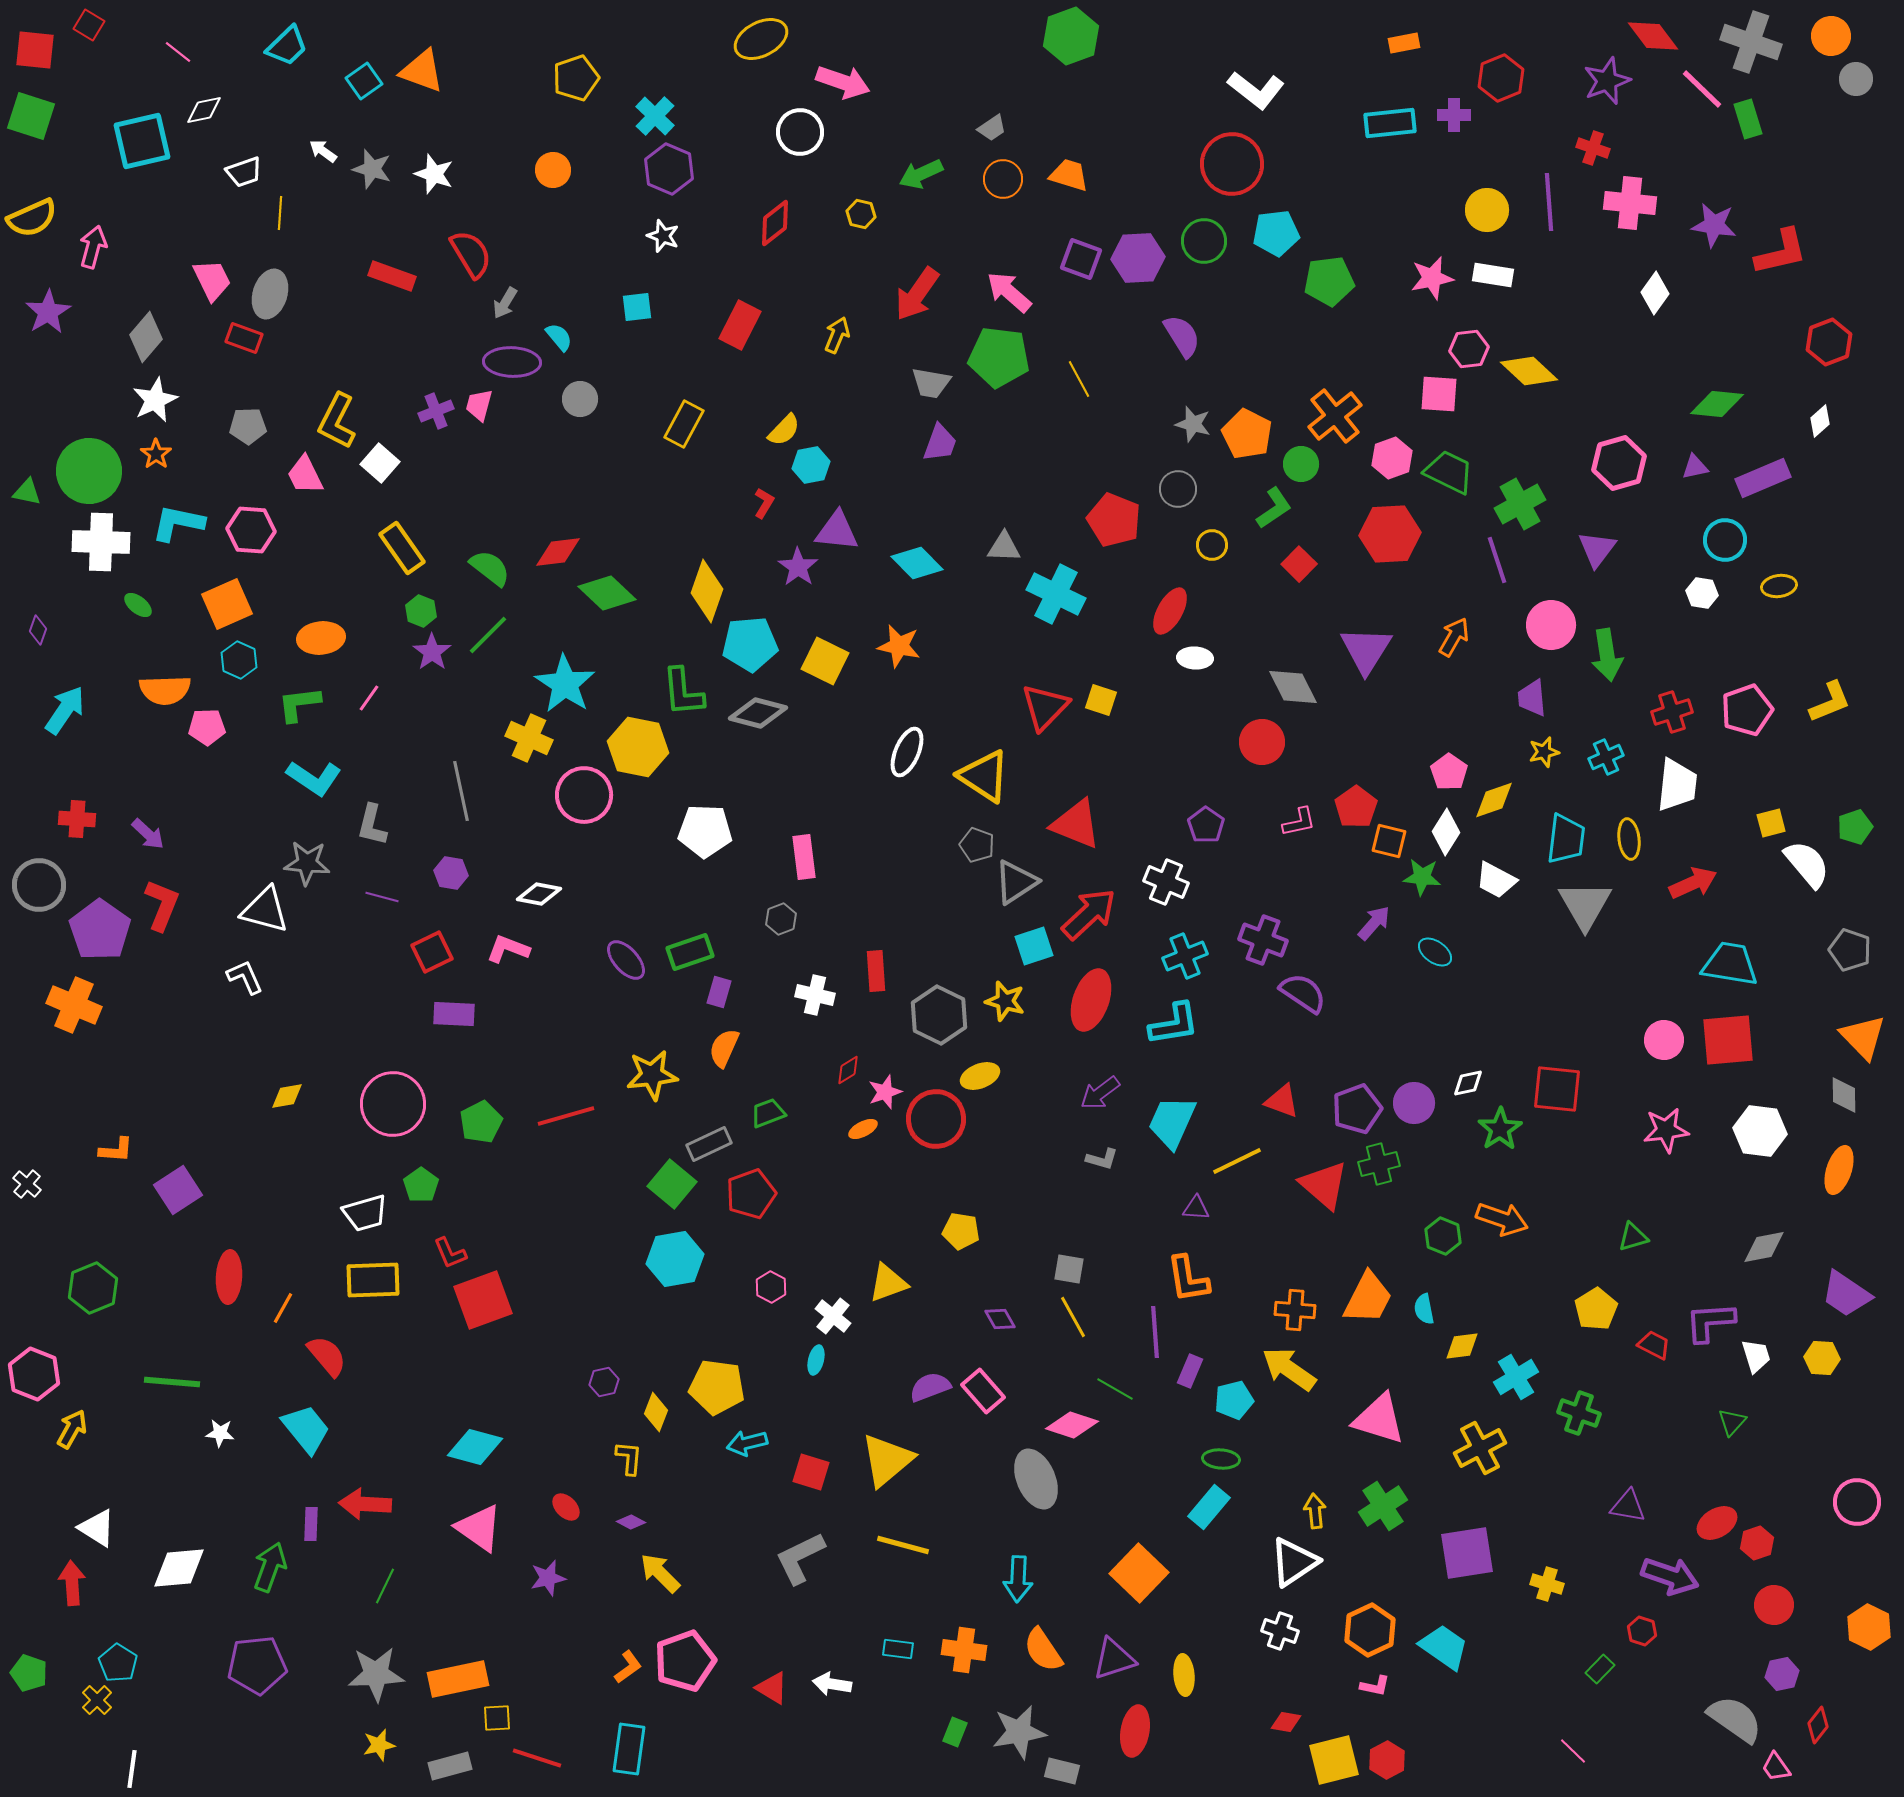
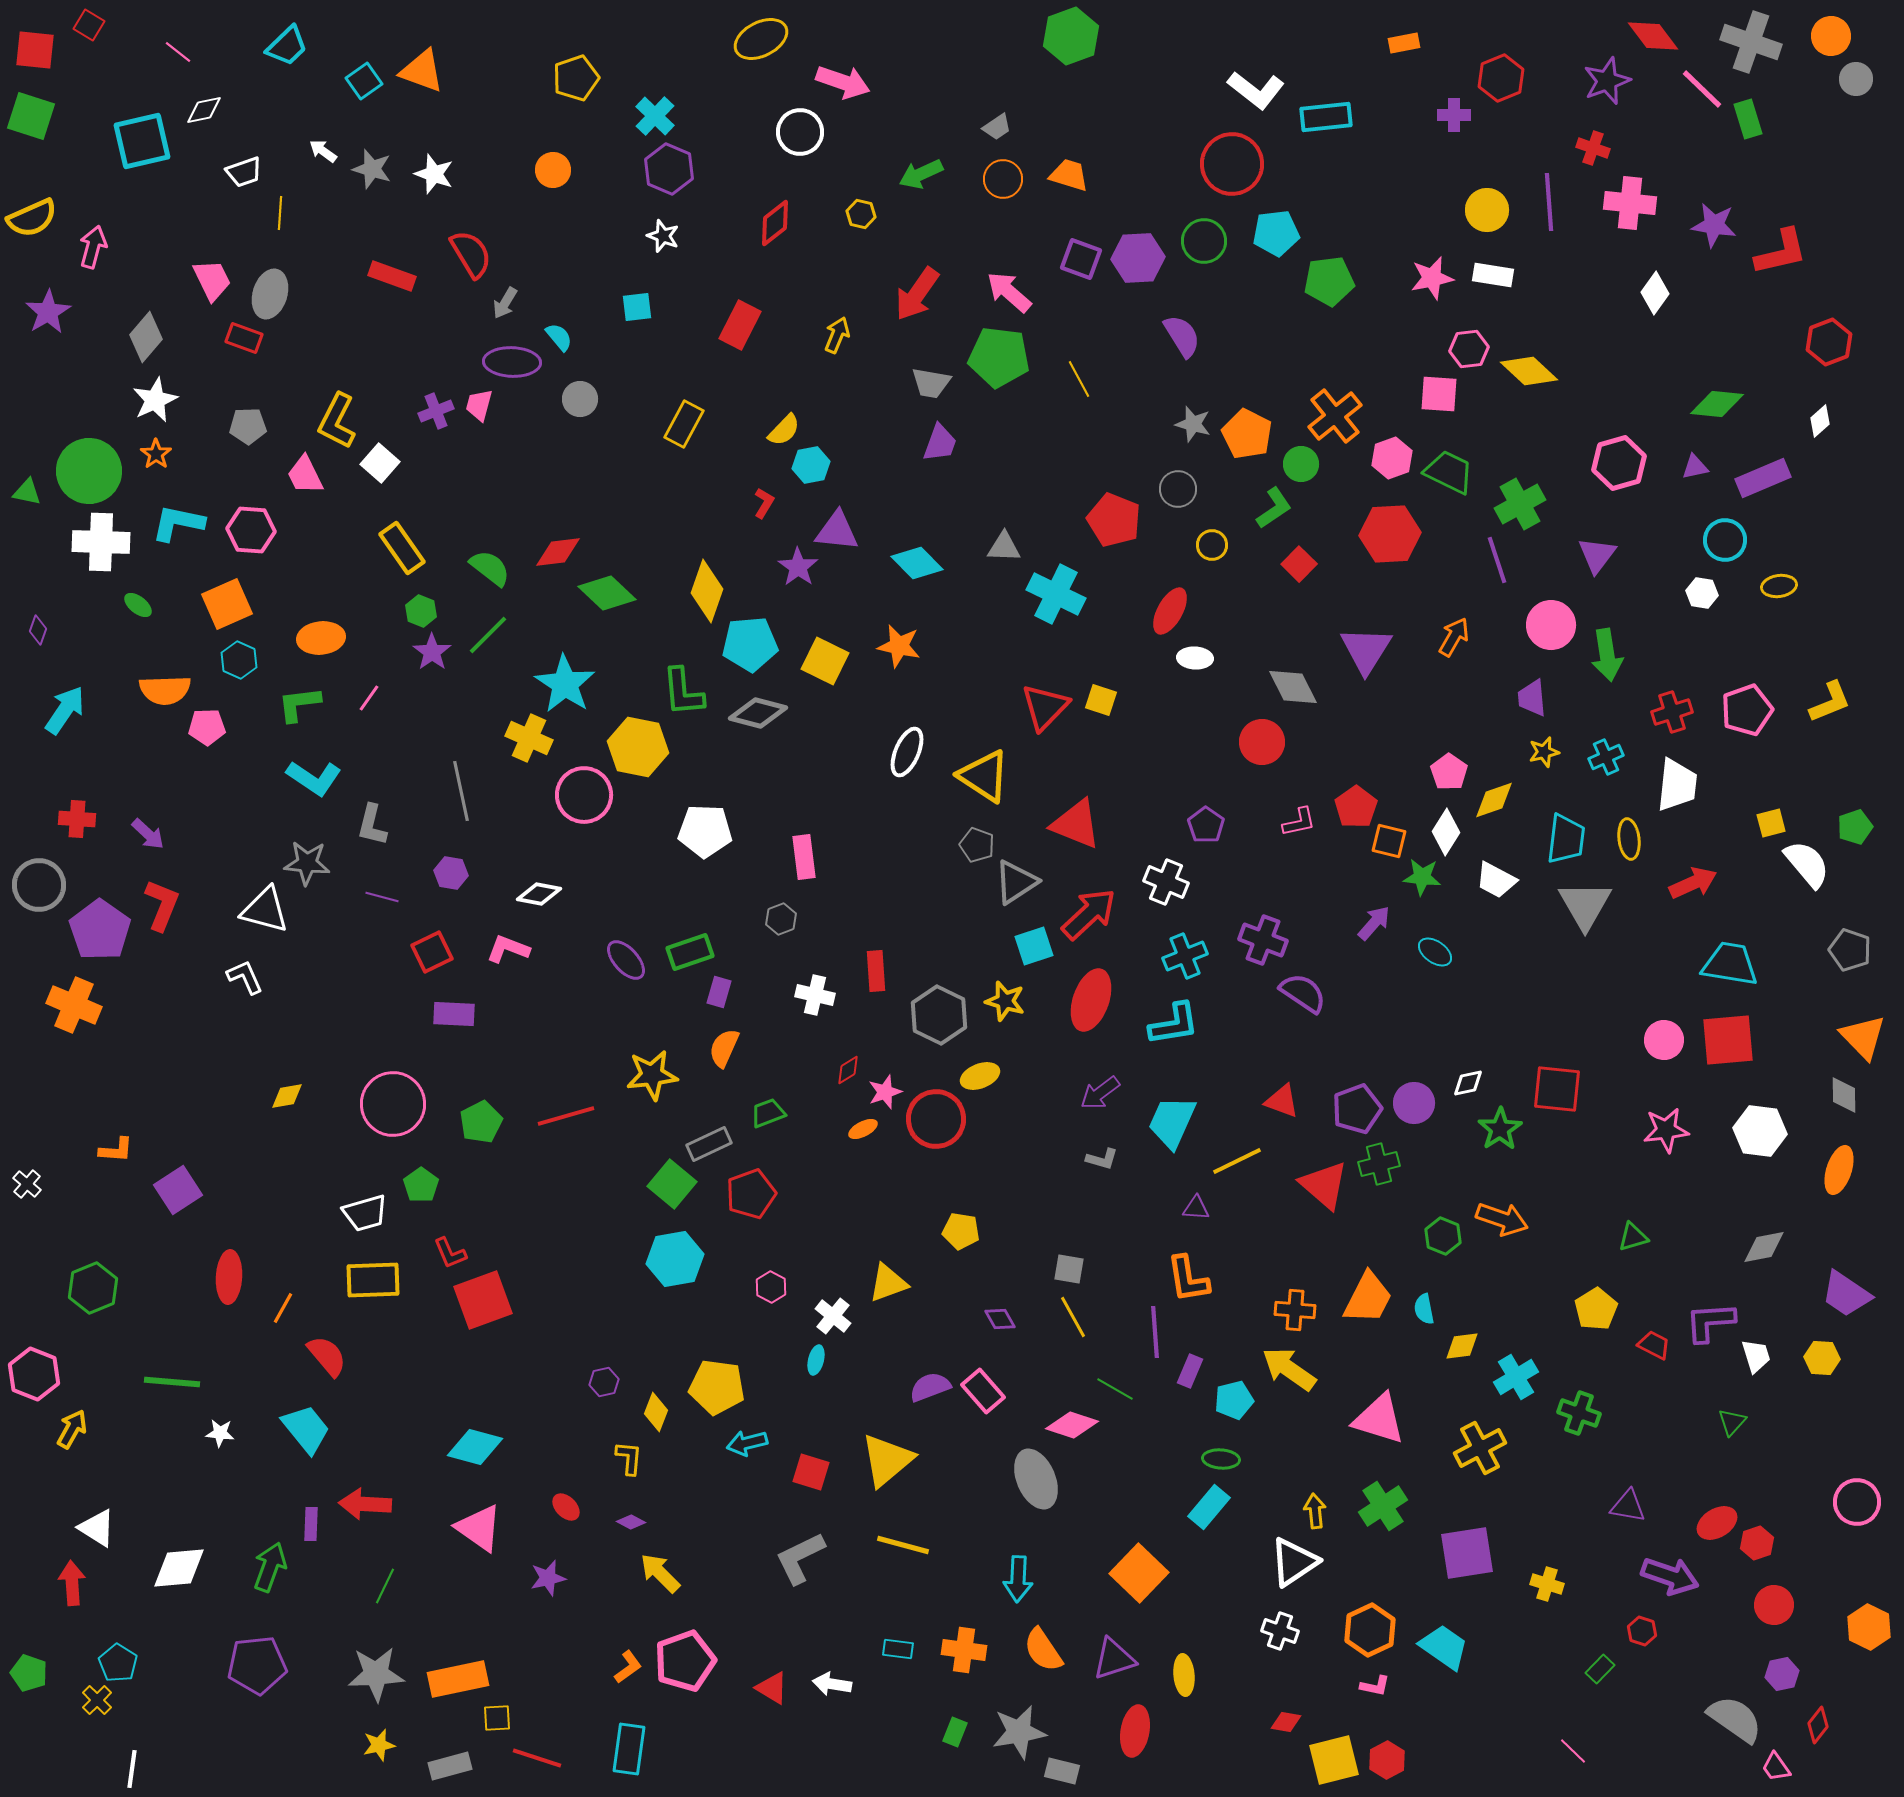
cyan rectangle at (1390, 123): moved 64 px left, 6 px up
gray trapezoid at (992, 128): moved 5 px right, 1 px up
purple triangle at (1597, 549): moved 6 px down
